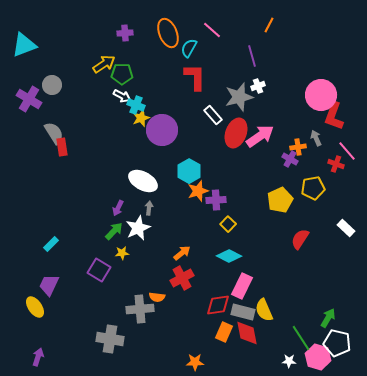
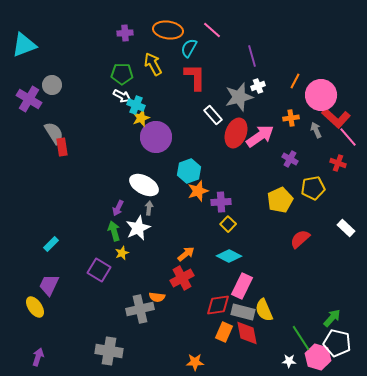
orange line at (269, 25): moved 26 px right, 56 px down
orange ellipse at (168, 33): moved 3 px up; rotated 60 degrees counterclockwise
yellow arrow at (104, 64): moved 49 px right; rotated 85 degrees counterclockwise
red L-shape at (334, 116): moved 2 px right, 2 px down; rotated 68 degrees counterclockwise
purple circle at (162, 130): moved 6 px left, 7 px down
gray arrow at (316, 138): moved 8 px up
orange cross at (298, 147): moved 7 px left, 29 px up
pink line at (347, 151): moved 1 px right, 14 px up
red cross at (336, 164): moved 2 px right, 1 px up
cyan hexagon at (189, 171): rotated 10 degrees clockwise
white ellipse at (143, 181): moved 1 px right, 4 px down
purple cross at (216, 200): moved 5 px right, 2 px down
green arrow at (114, 231): rotated 60 degrees counterclockwise
red semicircle at (300, 239): rotated 15 degrees clockwise
yellow star at (122, 253): rotated 16 degrees counterclockwise
orange arrow at (182, 253): moved 4 px right, 1 px down
gray cross at (140, 309): rotated 8 degrees counterclockwise
green arrow at (328, 318): moved 4 px right; rotated 12 degrees clockwise
gray cross at (110, 339): moved 1 px left, 12 px down
